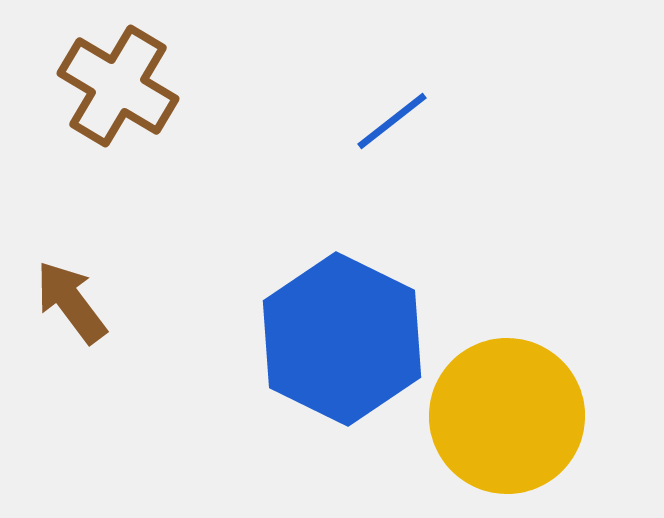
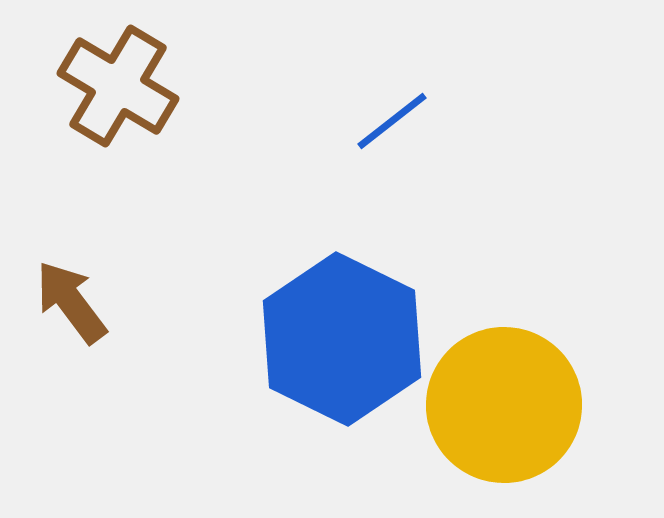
yellow circle: moved 3 px left, 11 px up
